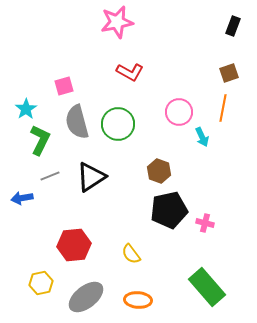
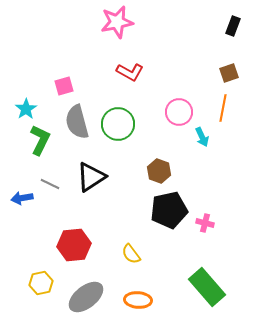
gray line: moved 8 px down; rotated 48 degrees clockwise
